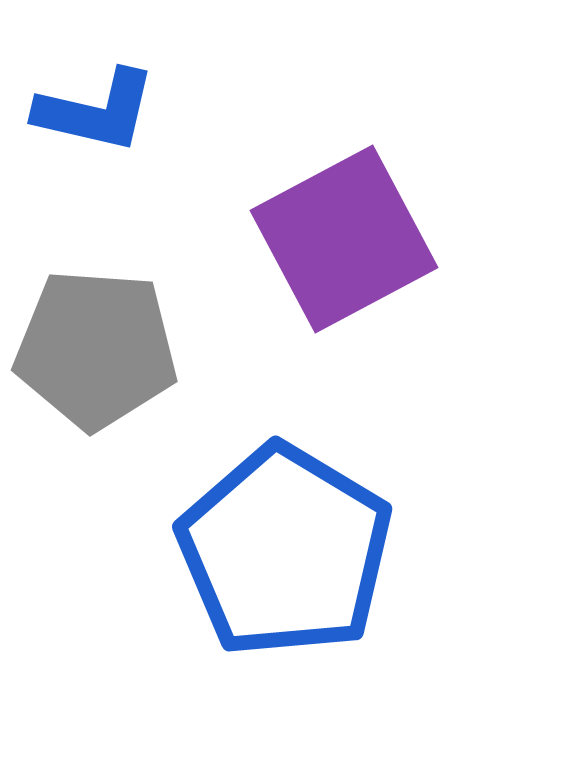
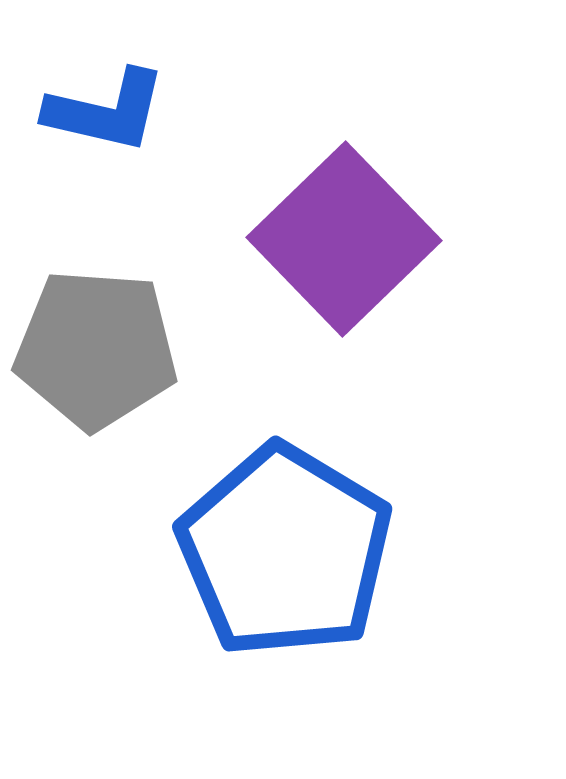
blue L-shape: moved 10 px right
purple square: rotated 16 degrees counterclockwise
